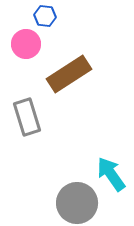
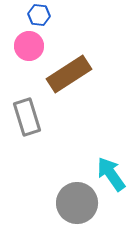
blue hexagon: moved 6 px left, 1 px up
pink circle: moved 3 px right, 2 px down
